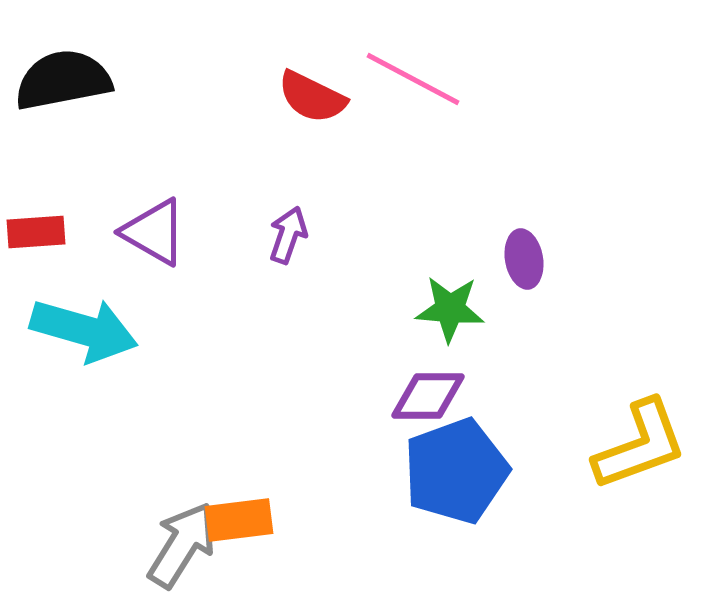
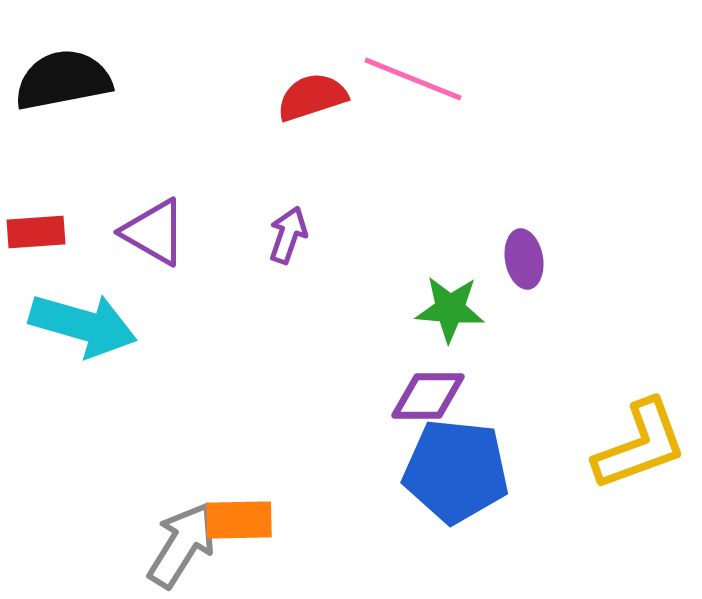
pink line: rotated 6 degrees counterclockwise
red semicircle: rotated 136 degrees clockwise
cyan arrow: moved 1 px left, 5 px up
blue pentagon: rotated 26 degrees clockwise
orange rectangle: rotated 6 degrees clockwise
